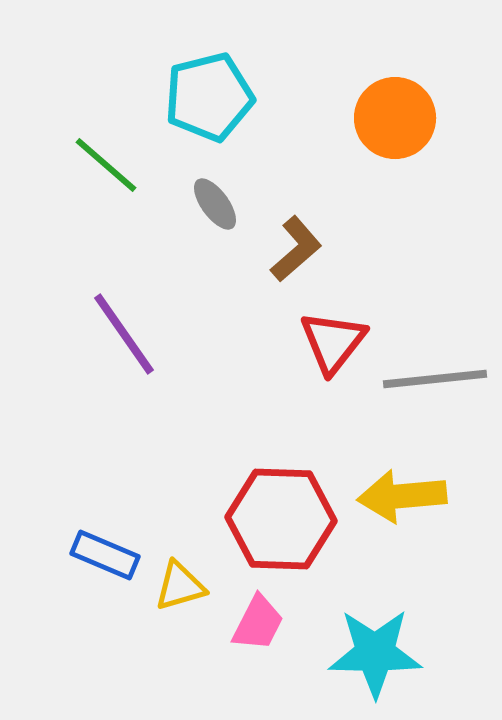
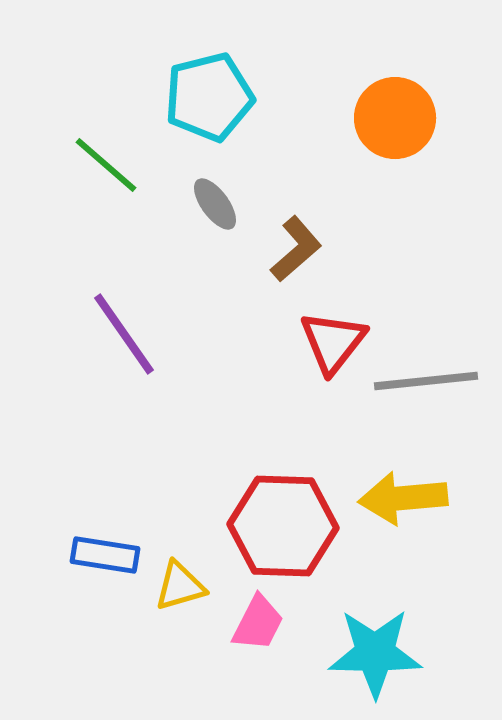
gray line: moved 9 px left, 2 px down
yellow arrow: moved 1 px right, 2 px down
red hexagon: moved 2 px right, 7 px down
blue rectangle: rotated 14 degrees counterclockwise
